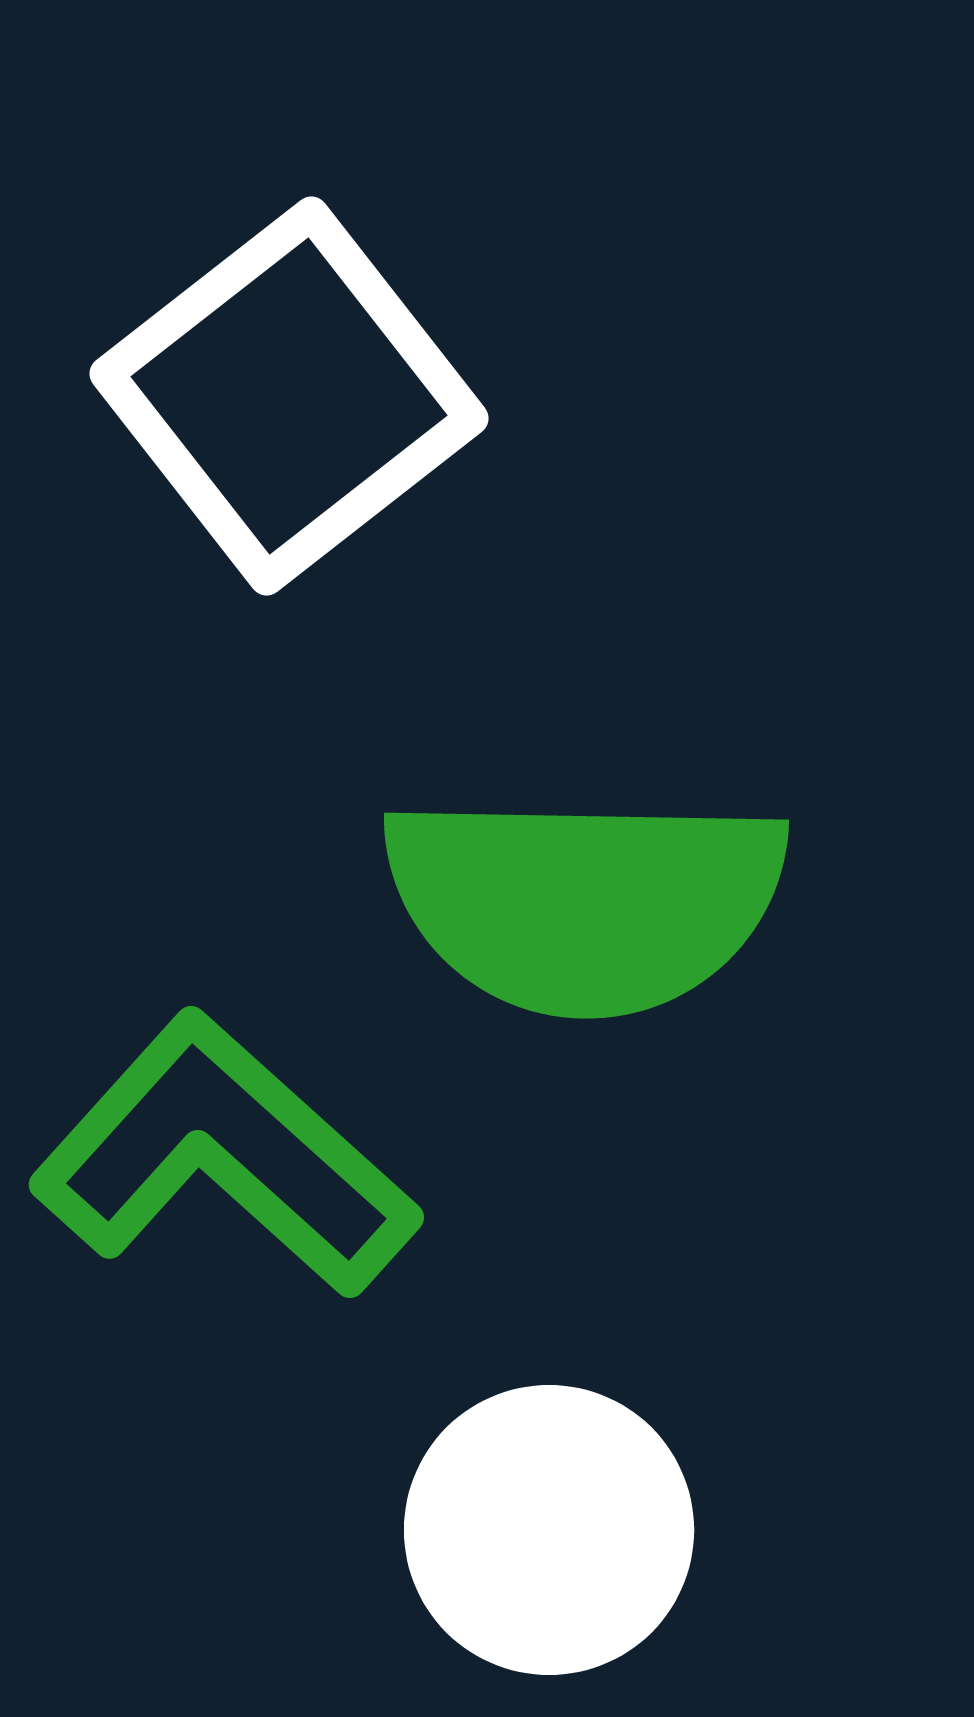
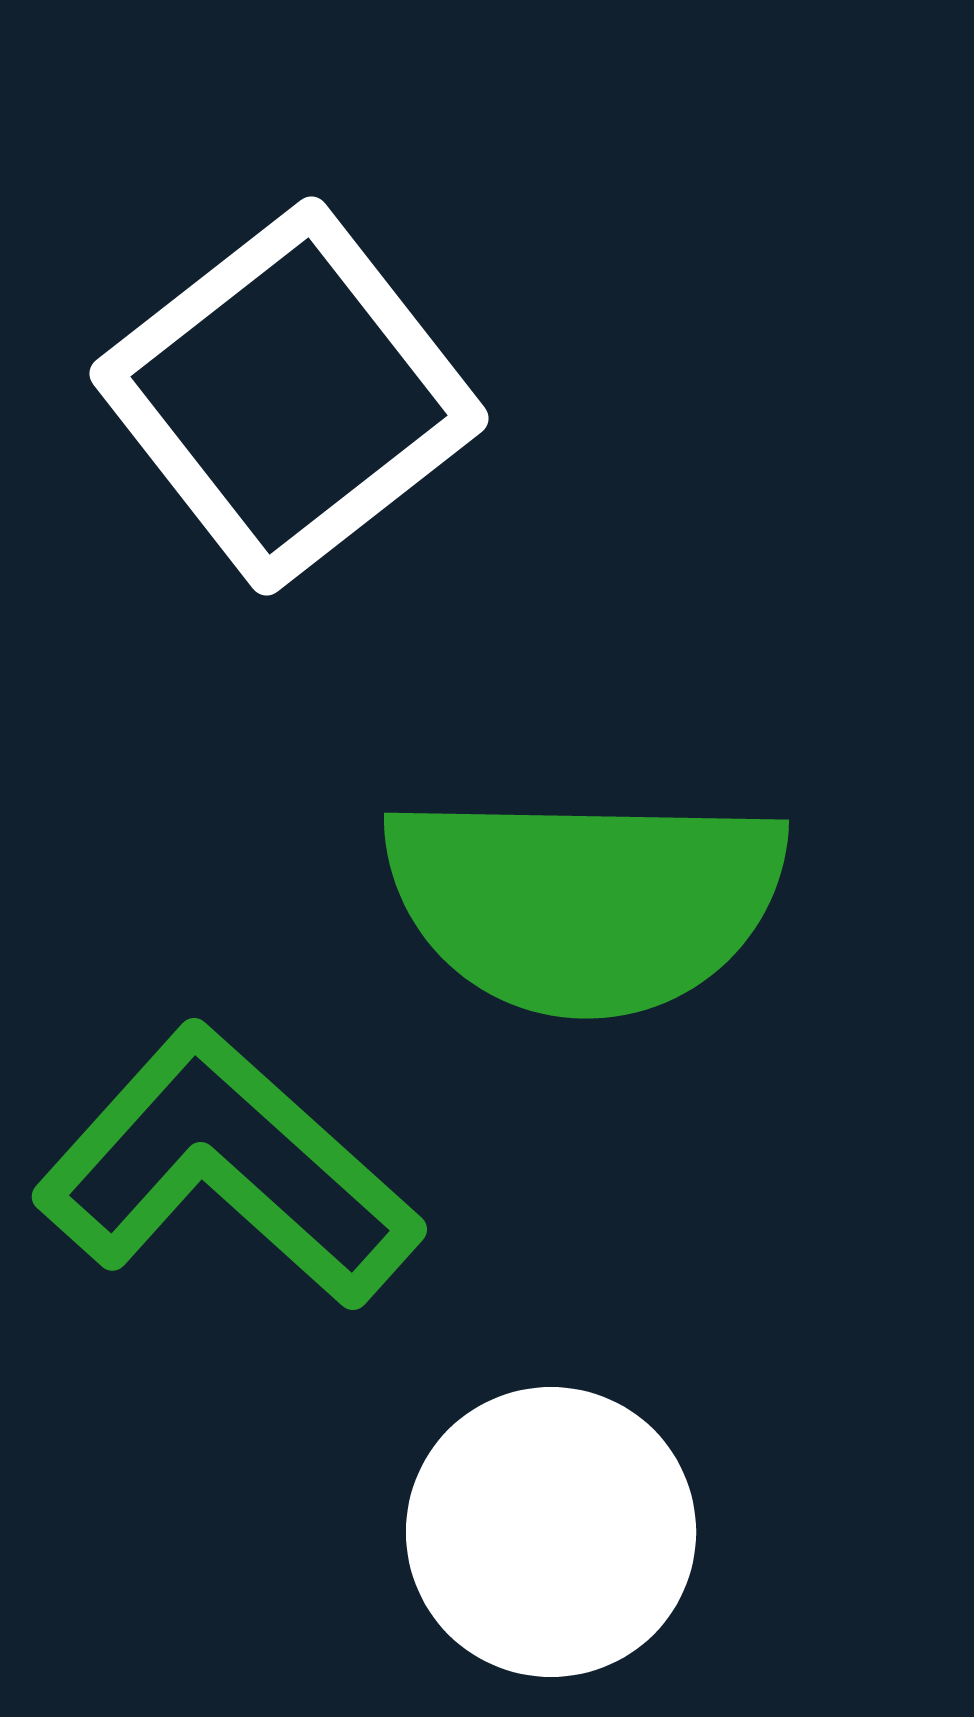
green L-shape: moved 3 px right, 12 px down
white circle: moved 2 px right, 2 px down
